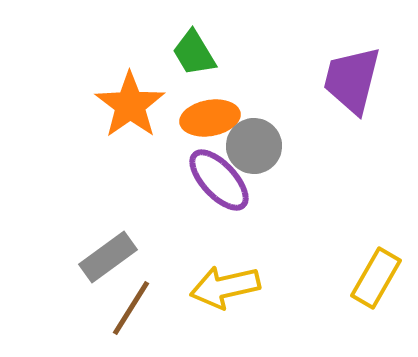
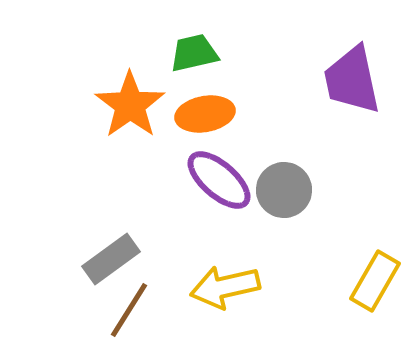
green trapezoid: rotated 108 degrees clockwise
purple trapezoid: rotated 26 degrees counterclockwise
orange ellipse: moved 5 px left, 4 px up
gray circle: moved 30 px right, 44 px down
purple ellipse: rotated 6 degrees counterclockwise
gray rectangle: moved 3 px right, 2 px down
yellow rectangle: moved 1 px left, 3 px down
brown line: moved 2 px left, 2 px down
